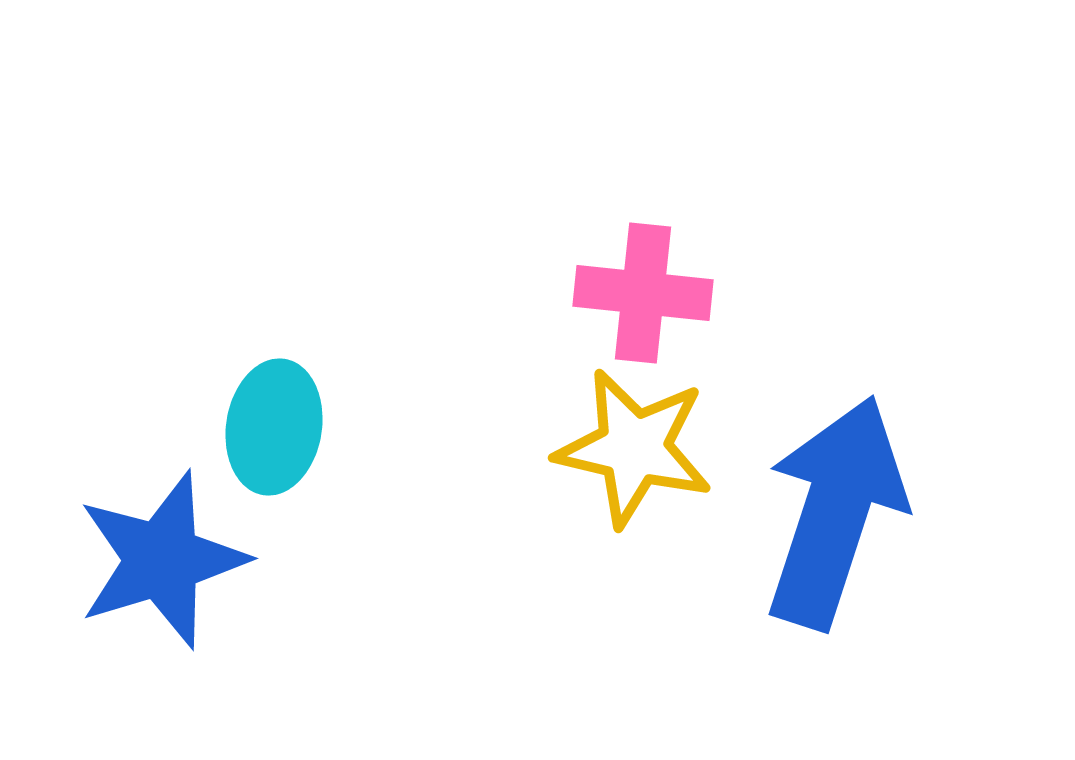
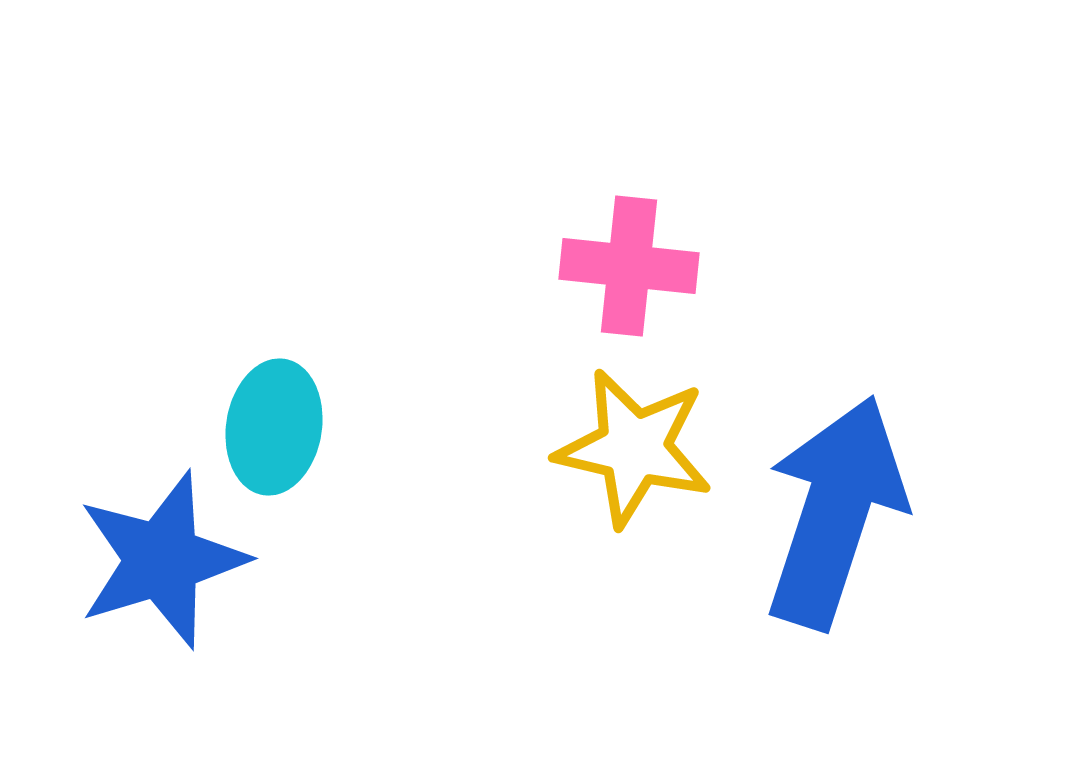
pink cross: moved 14 px left, 27 px up
